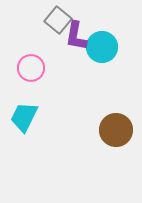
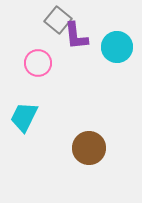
purple L-shape: rotated 16 degrees counterclockwise
cyan circle: moved 15 px right
pink circle: moved 7 px right, 5 px up
brown circle: moved 27 px left, 18 px down
